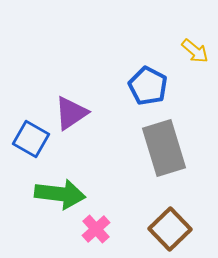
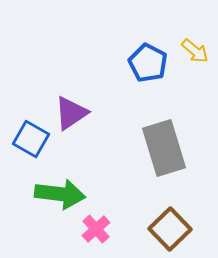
blue pentagon: moved 23 px up
